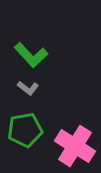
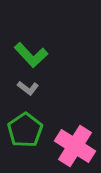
green pentagon: rotated 24 degrees counterclockwise
